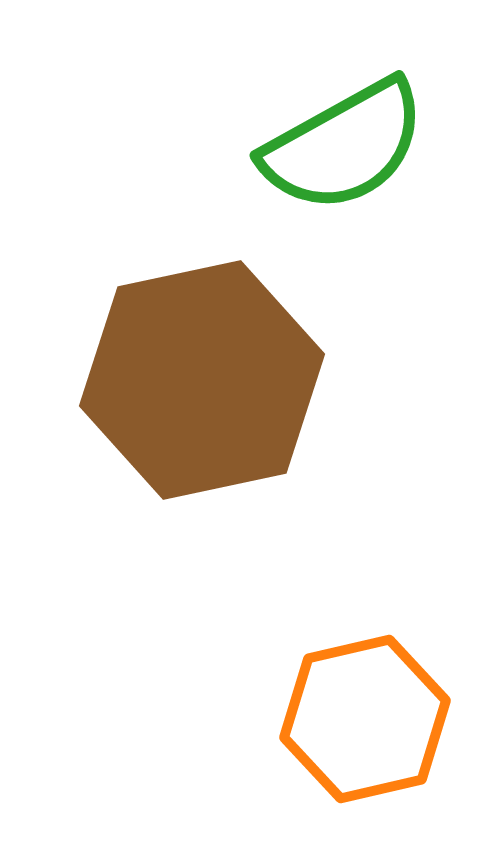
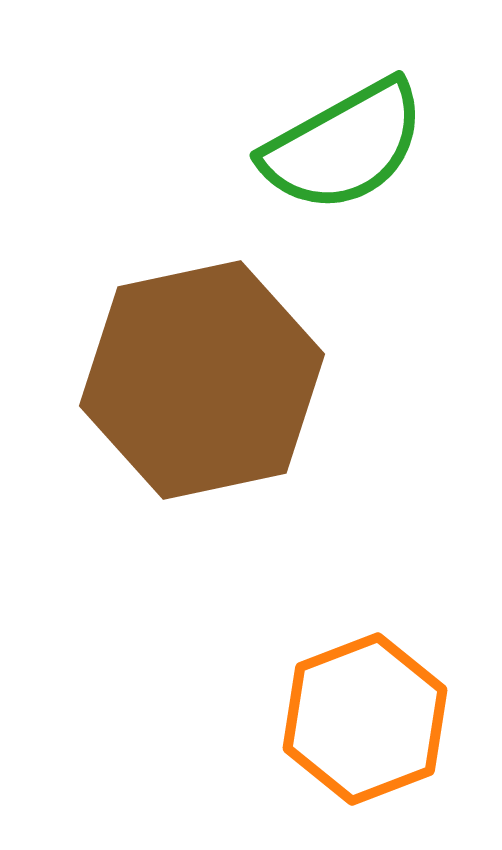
orange hexagon: rotated 8 degrees counterclockwise
